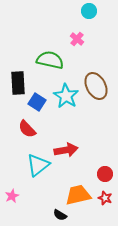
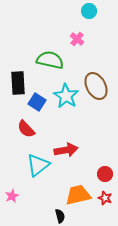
red semicircle: moved 1 px left
black semicircle: moved 1 px down; rotated 136 degrees counterclockwise
